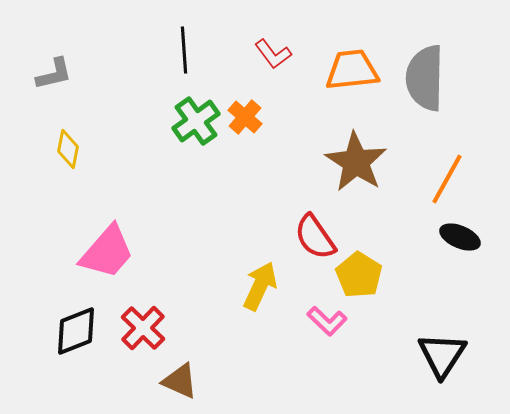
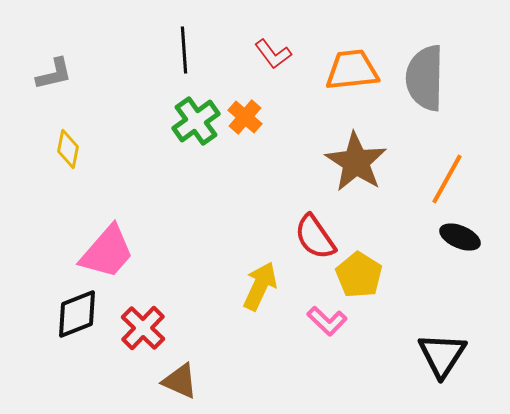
black diamond: moved 1 px right, 17 px up
